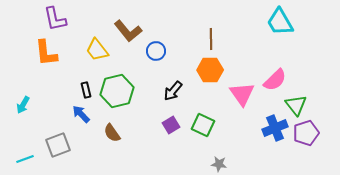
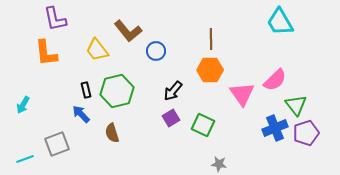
purple square: moved 7 px up
brown semicircle: rotated 18 degrees clockwise
gray square: moved 1 px left, 1 px up
